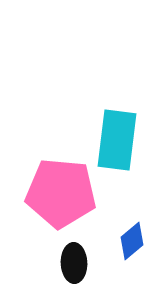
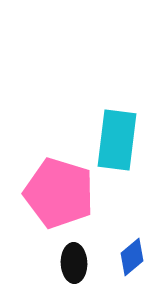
pink pentagon: moved 2 px left; rotated 12 degrees clockwise
blue diamond: moved 16 px down
